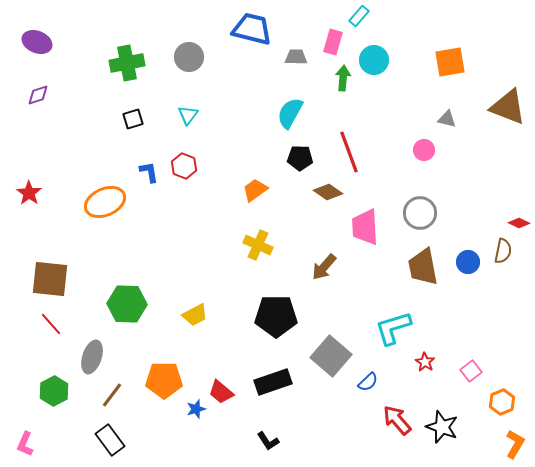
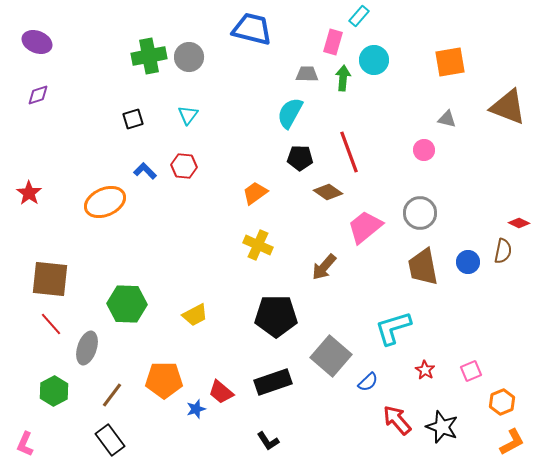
gray trapezoid at (296, 57): moved 11 px right, 17 px down
green cross at (127, 63): moved 22 px right, 7 px up
red hexagon at (184, 166): rotated 15 degrees counterclockwise
blue L-shape at (149, 172): moved 4 px left, 1 px up; rotated 35 degrees counterclockwise
orange trapezoid at (255, 190): moved 3 px down
pink trapezoid at (365, 227): rotated 54 degrees clockwise
gray ellipse at (92, 357): moved 5 px left, 9 px up
red star at (425, 362): moved 8 px down
pink square at (471, 371): rotated 15 degrees clockwise
orange L-shape at (515, 444): moved 3 px left, 2 px up; rotated 32 degrees clockwise
